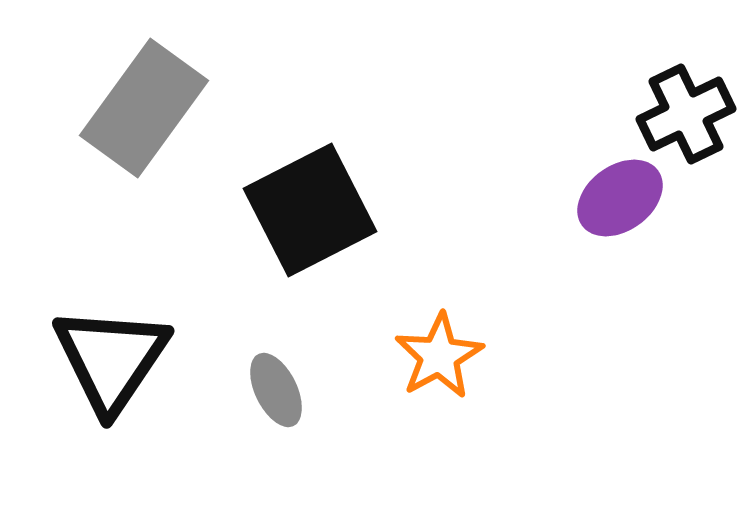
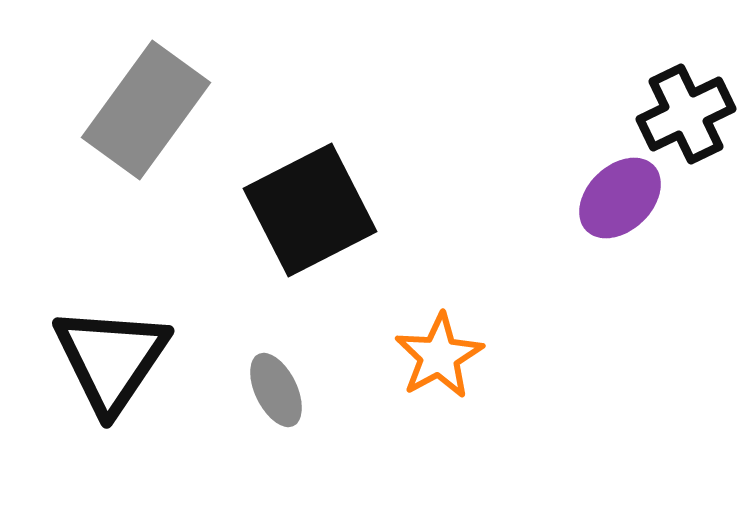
gray rectangle: moved 2 px right, 2 px down
purple ellipse: rotated 8 degrees counterclockwise
